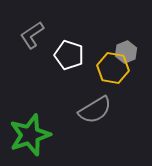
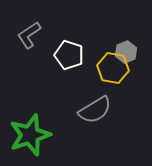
gray L-shape: moved 3 px left
